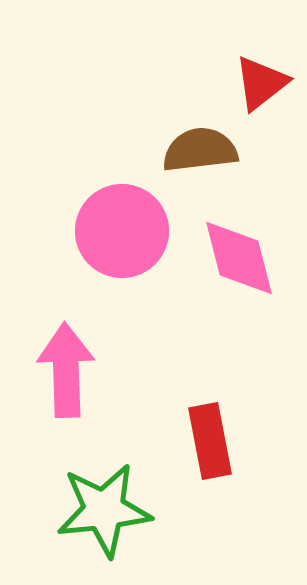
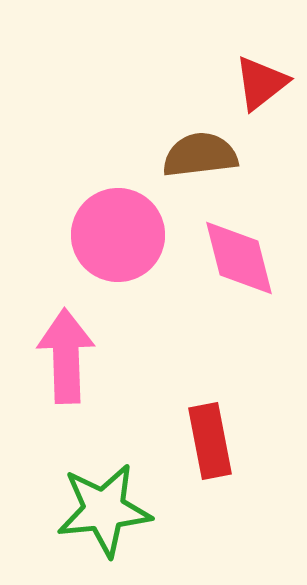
brown semicircle: moved 5 px down
pink circle: moved 4 px left, 4 px down
pink arrow: moved 14 px up
